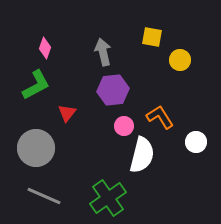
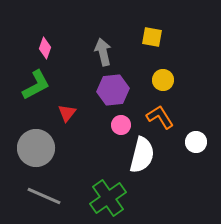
yellow circle: moved 17 px left, 20 px down
pink circle: moved 3 px left, 1 px up
